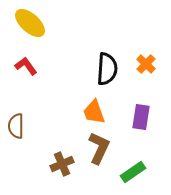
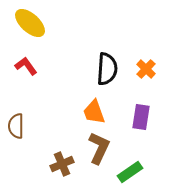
orange cross: moved 5 px down
green rectangle: moved 3 px left
